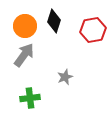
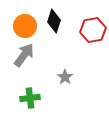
gray star: rotated 14 degrees counterclockwise
